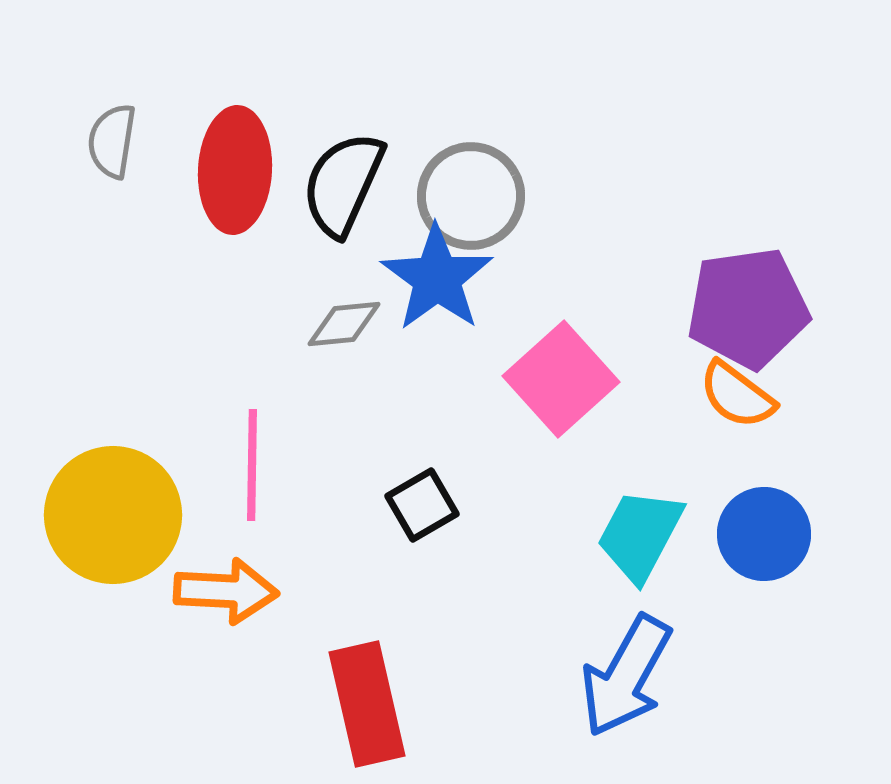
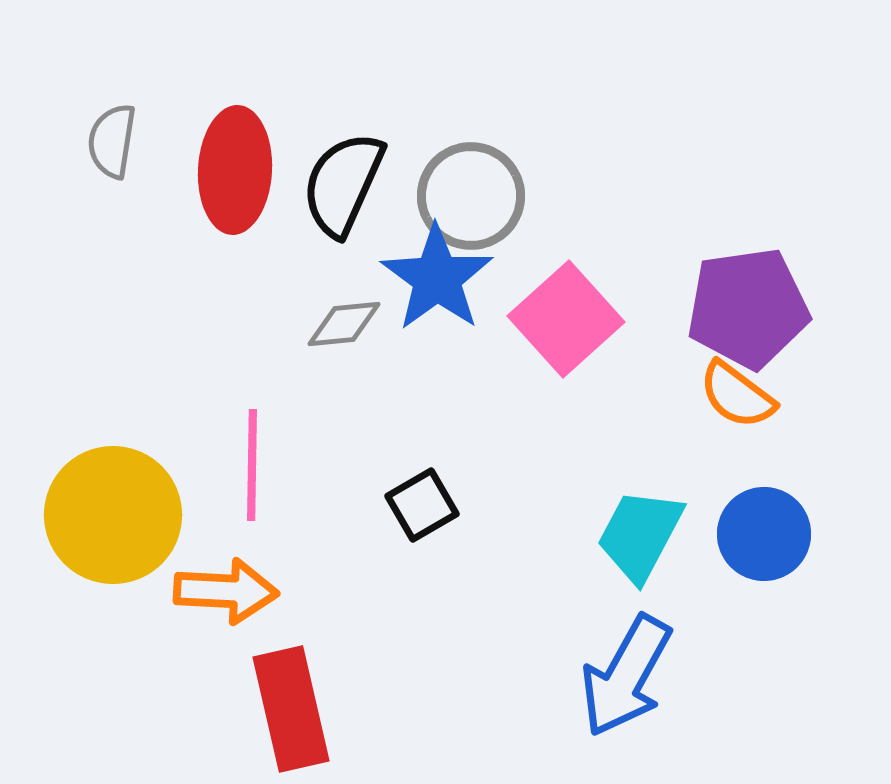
pink square: moved 5 px right, 60 px up
red rectangle: moved 76 px left, 5 px down
